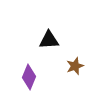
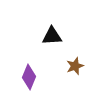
black triangle: moved 3 px right, 4 px up
